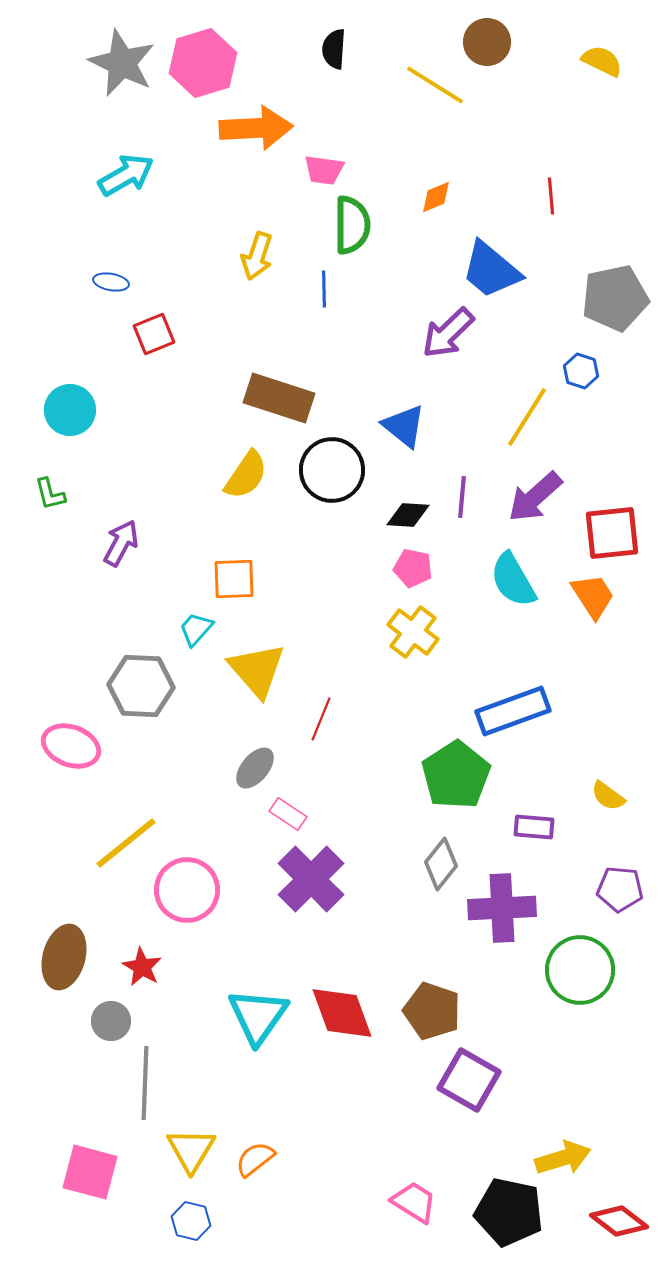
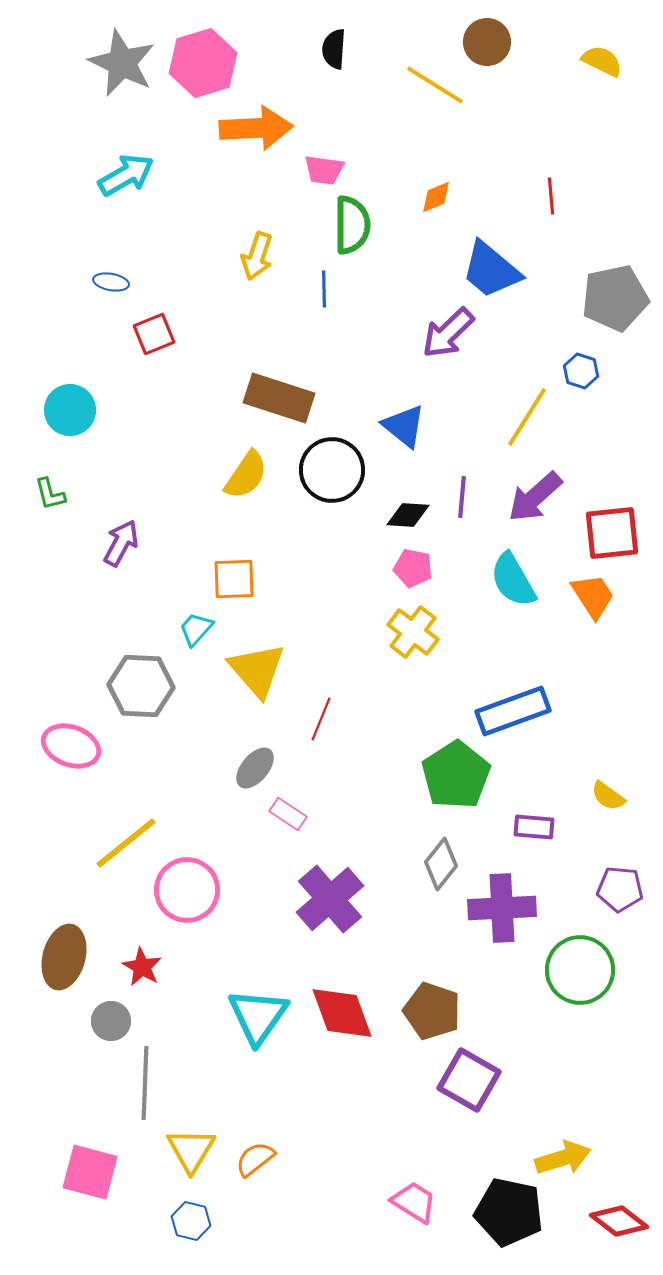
purple cross at (311, 879): moved 19 px right, 20 px down; rotated 4 degrees clockwise
